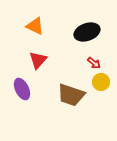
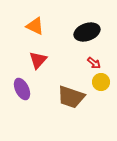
brown trapezoid: moved 2 px down
